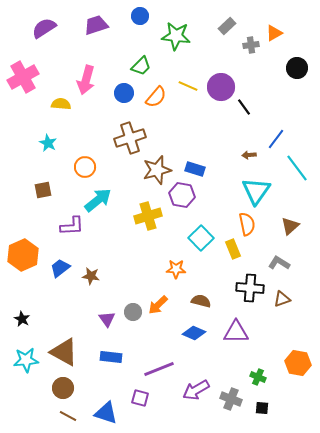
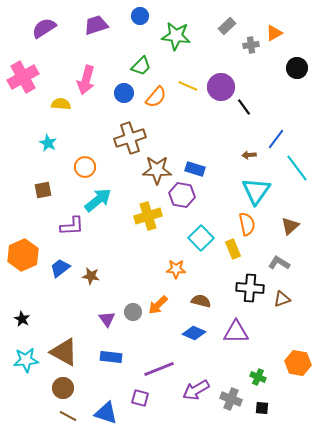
brown star at (157, 170): rotated 16 degrees clockwise
